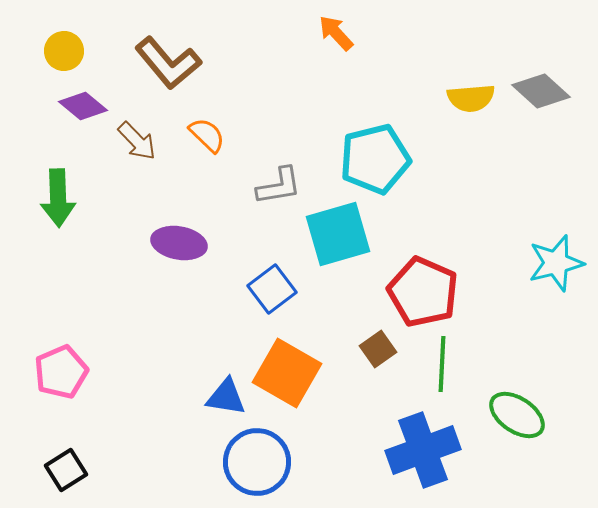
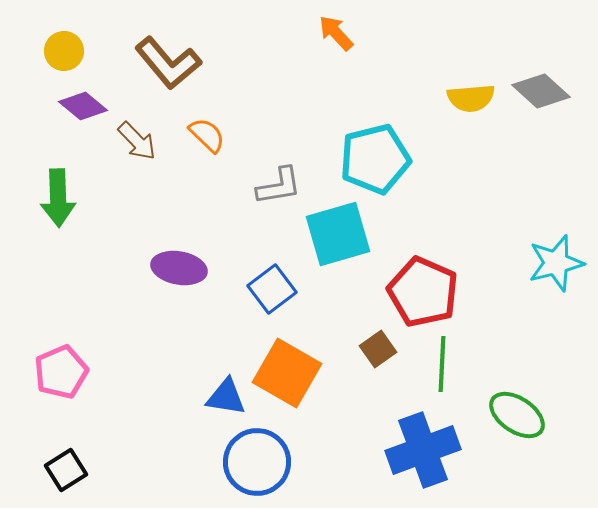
purple ellipse: moved 25 px down
